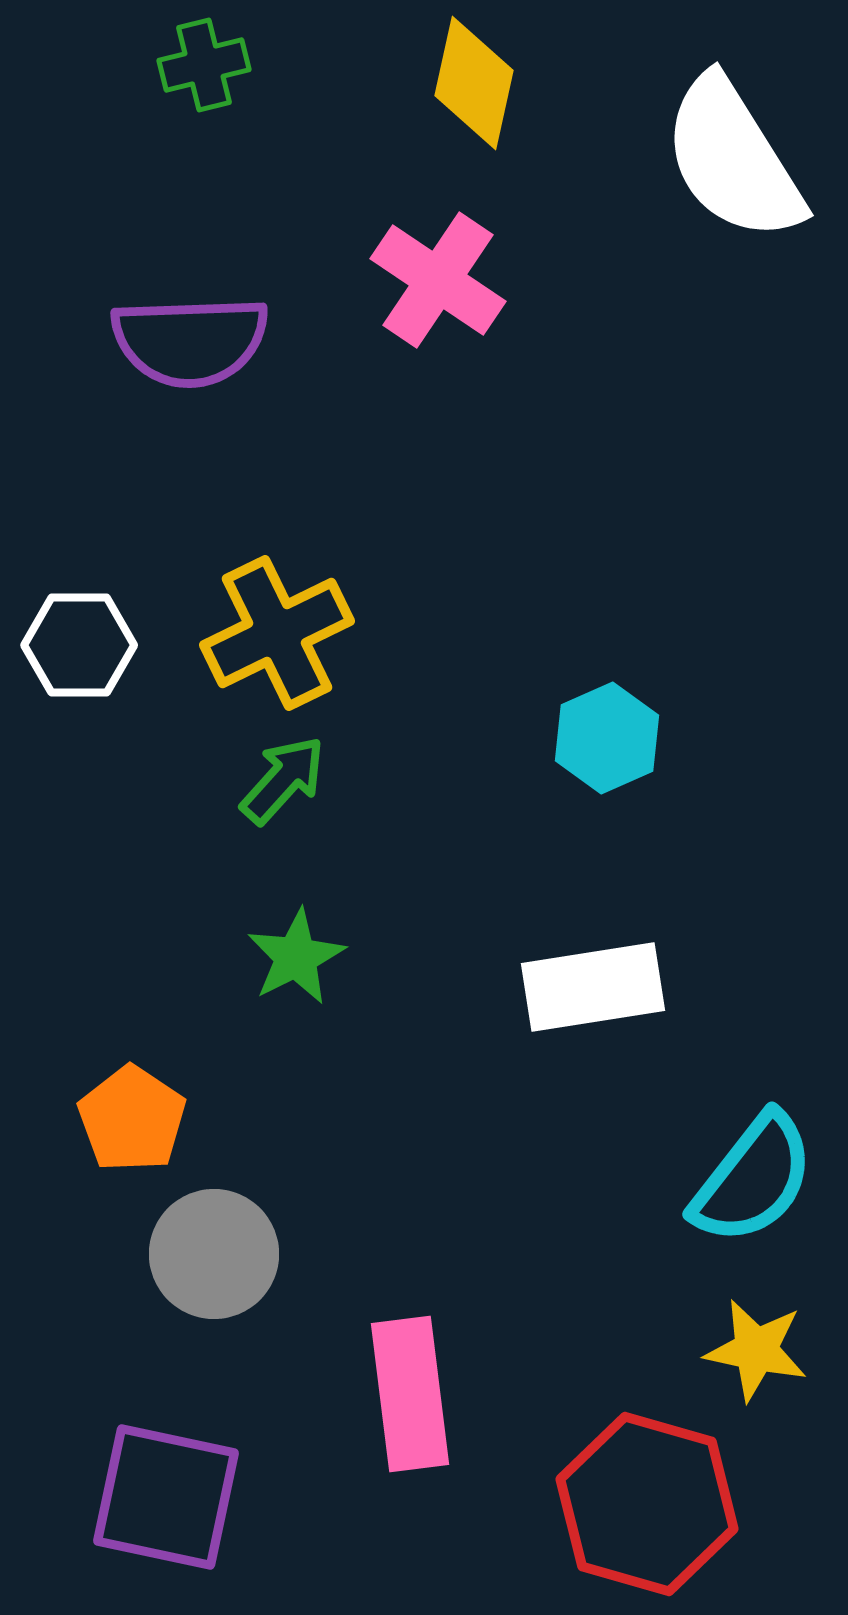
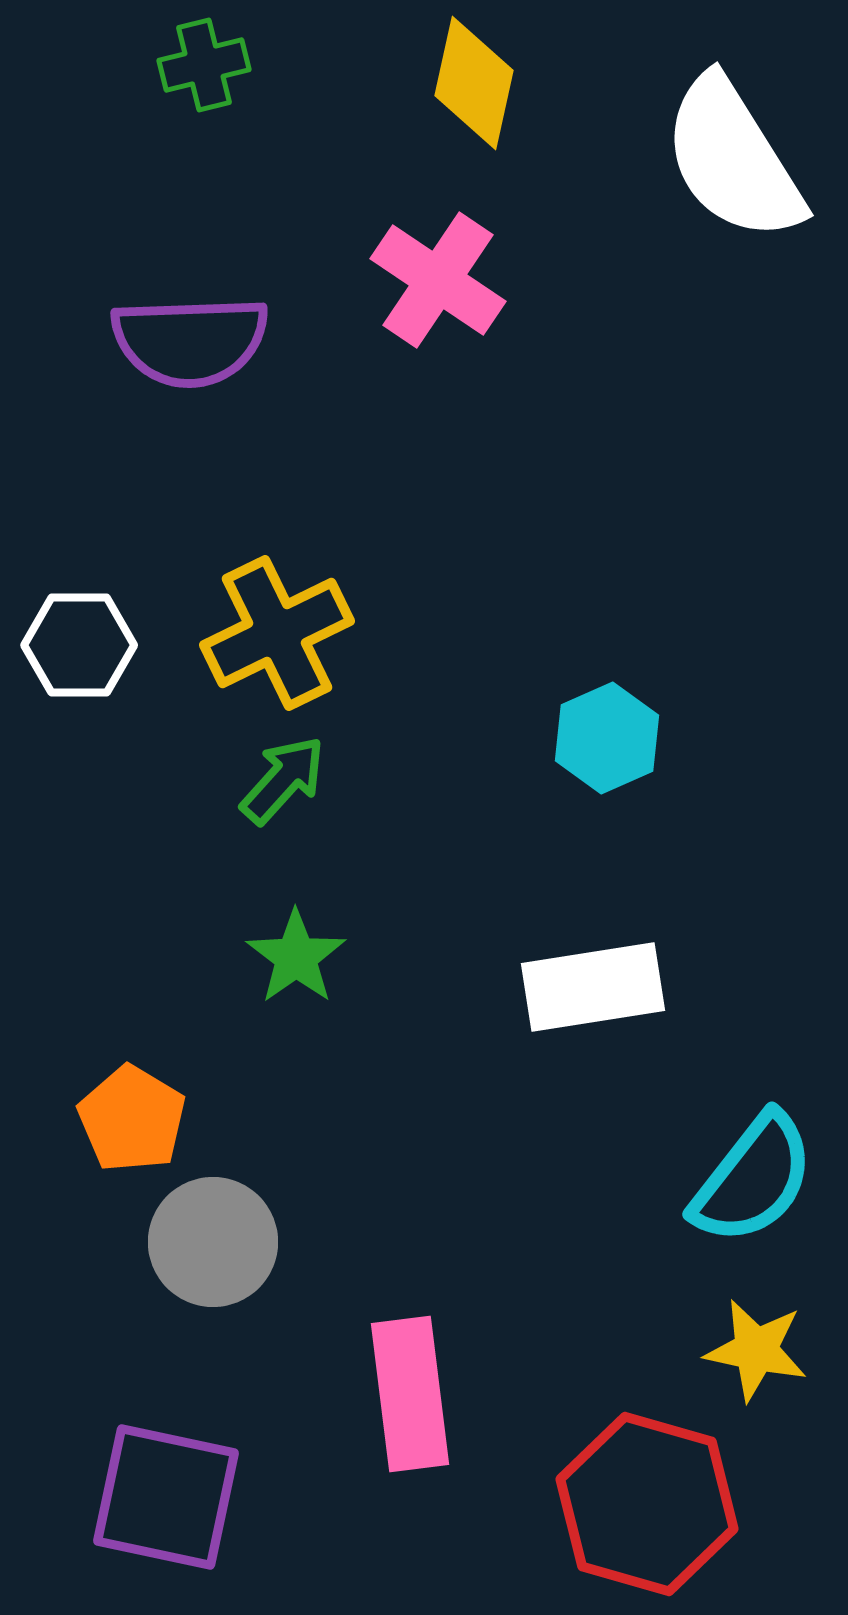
green star: rotated 8 degrees counterclockwise
orange pentagon: rotated 3 degrees counterclockwise
gray circle: moved 1 px left, 12 px up
